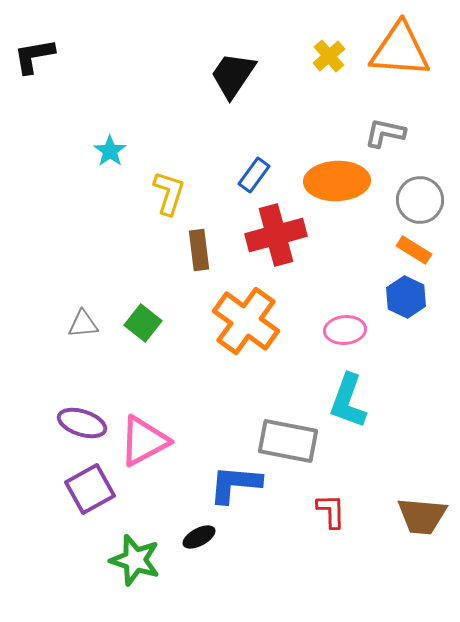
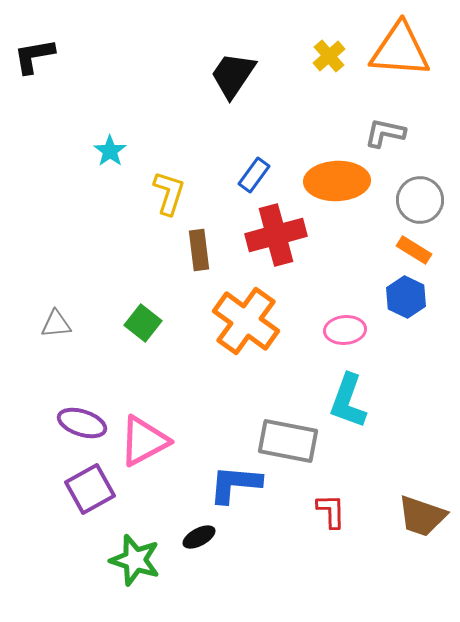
gray triangle: moved 27 px left
brown trapezoid: rotated 14 degrees clockwise
